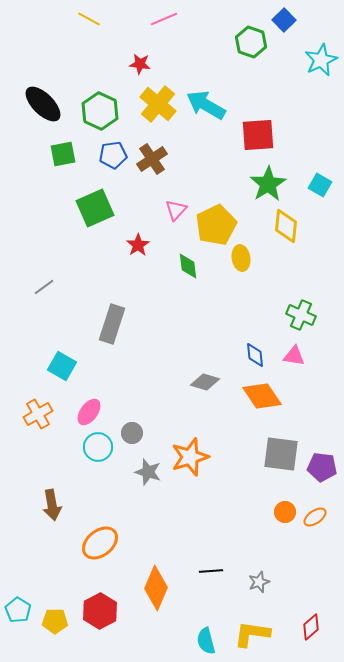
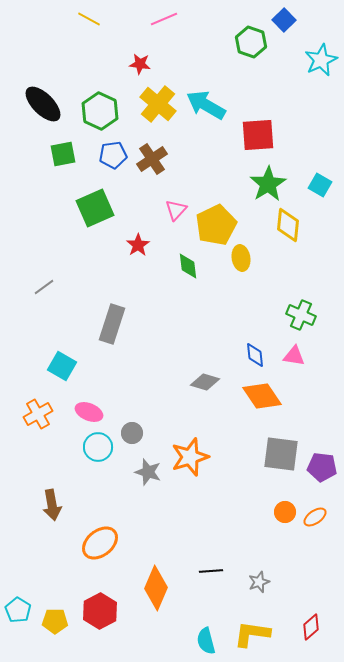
yellow diamond at (286, 226): moved 2 px right, 1 px up
pink ellipse at (89, 412): rotated 76 degrees clockwise
